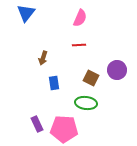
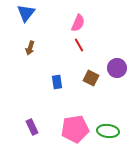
pink semicircle: moved 2 px left, 5 px down
red line: rotated 64 degrees clockwise
brown arrow: moved 13 px left, 10 px up
purple circle: moved 2 px up
blue rectangle: moved 3 px right, 1 px up
green ellipse: moved 22 px right, 28 px down
purple rectangle: moved 5 px left, 3 px down
pink pentagon: moved 11 px right; rotated 12 degrees counterclockwise
